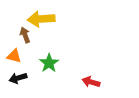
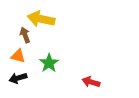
yellow arrow: rotated 16 degrees clockwise
orange triangle: moved 4 px right
